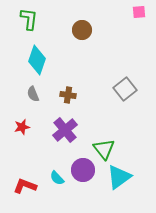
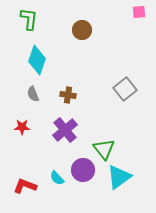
red star: rotated 14 degrees clockwise
